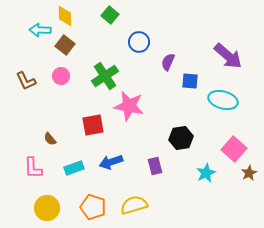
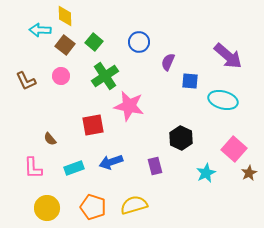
green square: moved 16 px left, 27 px down
black hexagon: rotated 25 degrees counterclockwise
